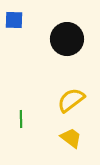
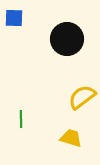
blue square: moved 2 px up
yellow semicircle: moved 11 px right, 3 px up
yellow trapezoid: rotated 20 degrees counterclockwise
